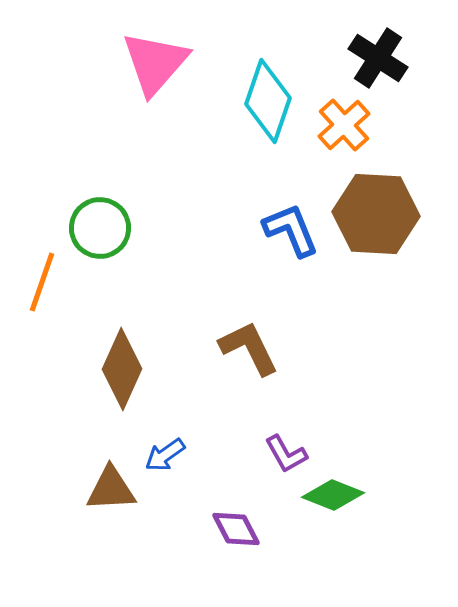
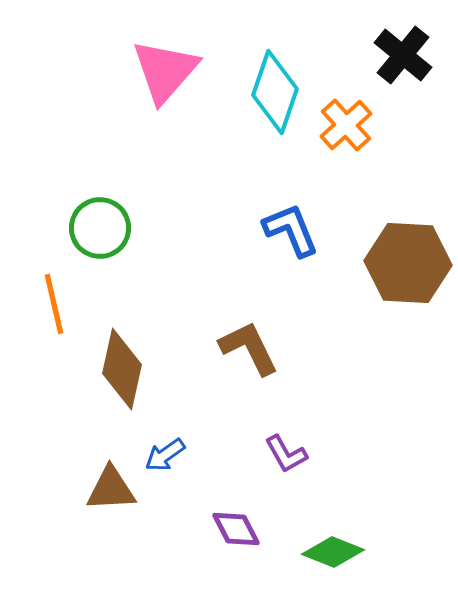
black cross: moved 25 px right, 3 px up; rotated 6 degrees clockwise
pink triangle: moved 10 px right, 8 px down
cyan diamond: moved 7 px right, 9 px up
orange cross: moved 2 px right
brown hexagon: moved 32 px right, 49 px down
orange line: moved 12 px right, 22 px down; rotated 32 degrees counterclockwise
brown diamond: rotated 12 degrees counterclockwise
green diamond: moved 57 px down
